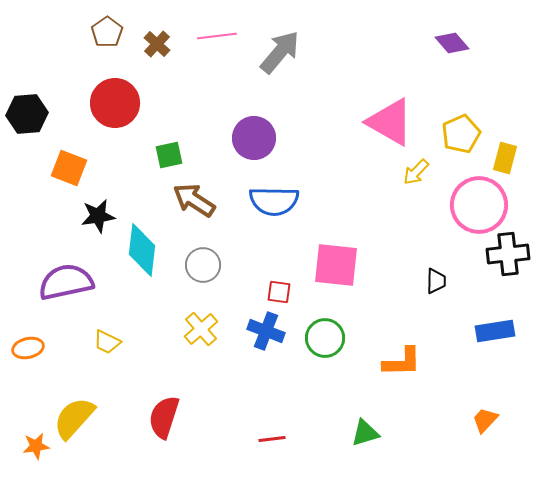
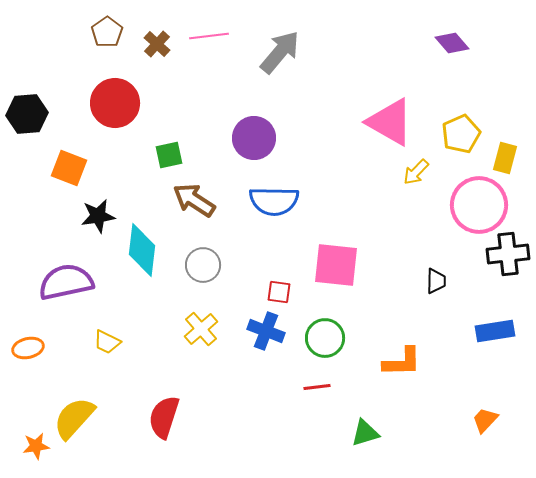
pink line: moved 8 px left
red line: moved 45 px right, 52 px up
